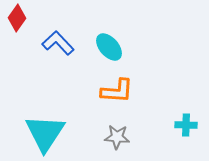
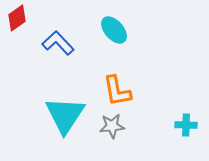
red diamond: rotated 20 degrees clockwise
cyan ellipse: moved 5 px right, 17 px up
orange L-shape: rotated 76 degrees clockwise
cyan triangle: moved 20 px right, 18 px up
gray star: moved 5 px left, 11 px up; rotated 10 degrees counterclockwise
